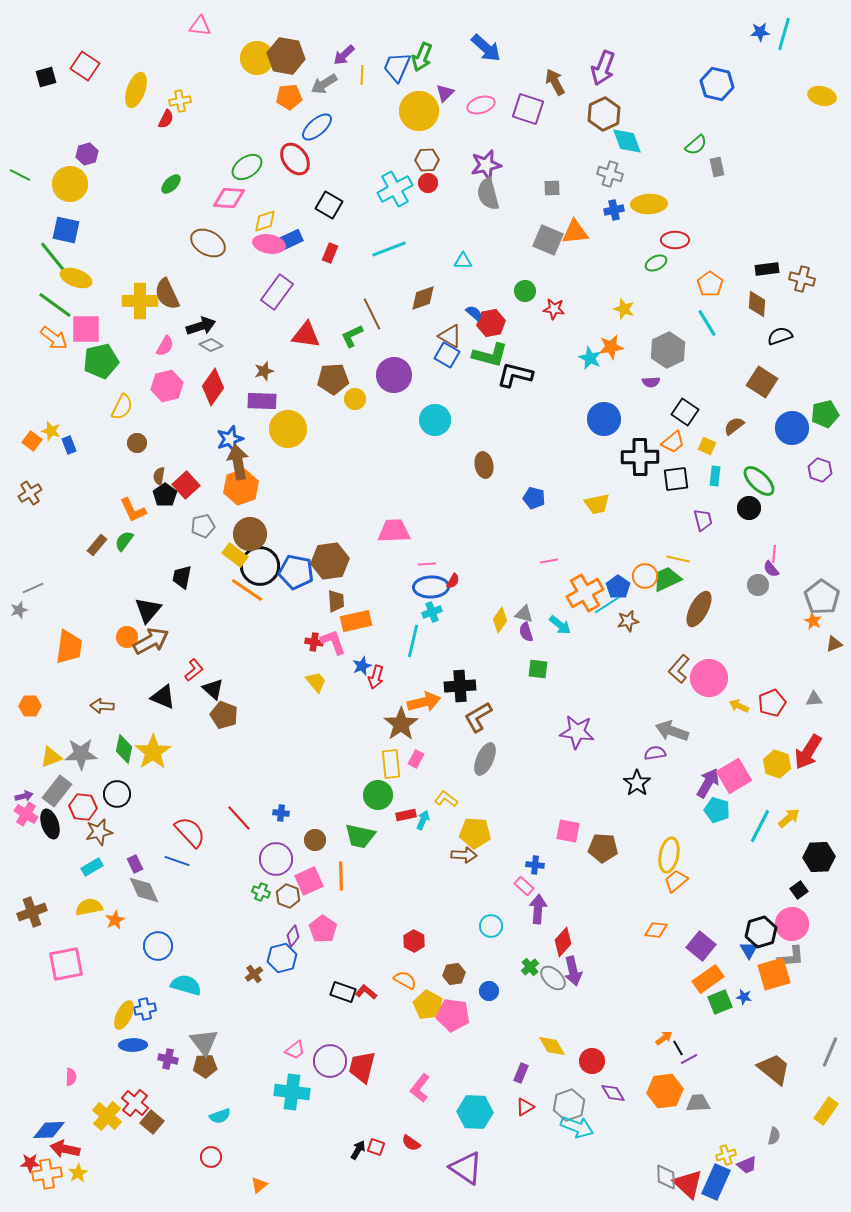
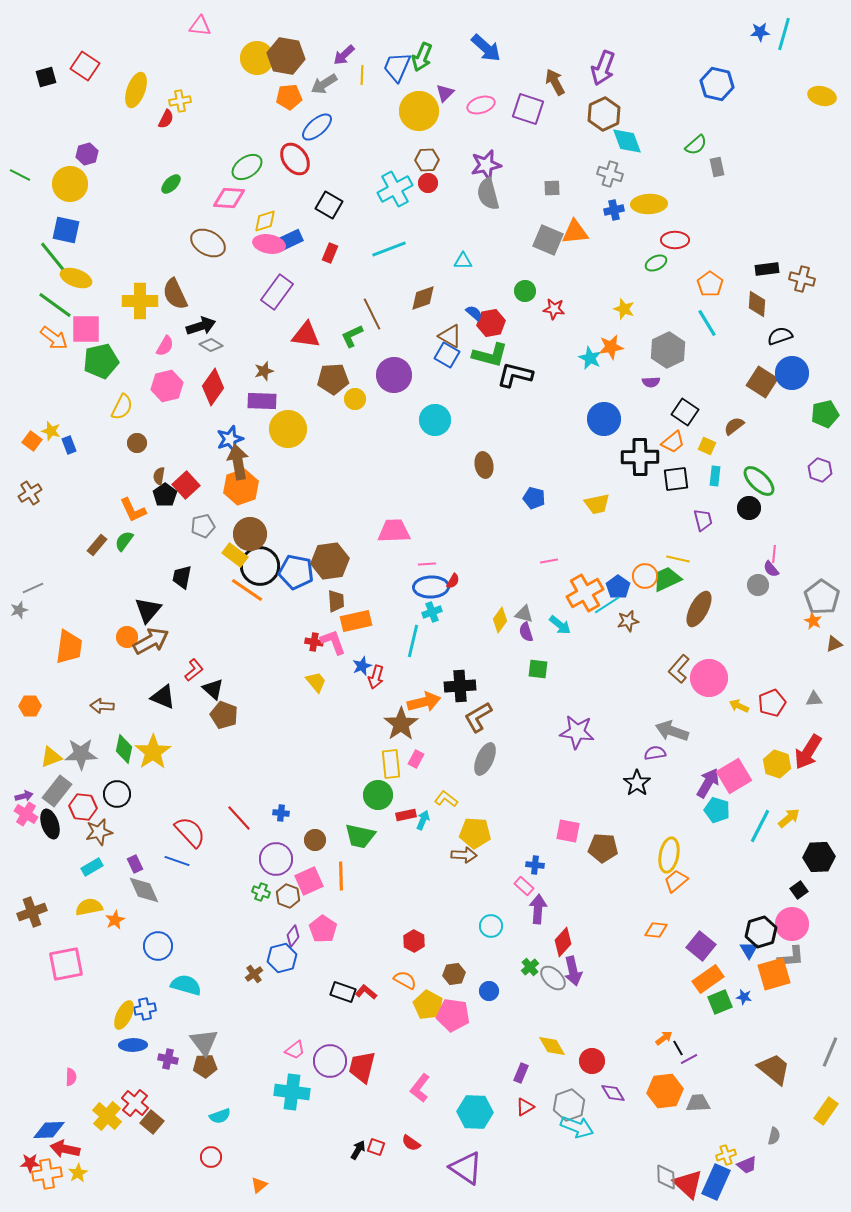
brown semicircle at (167, 294): moved 8 px right
blue circle at (792, 428): moved 55 px up
